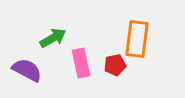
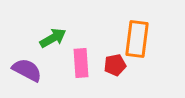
pink rectangle: rotated 8 degrees clockwise
